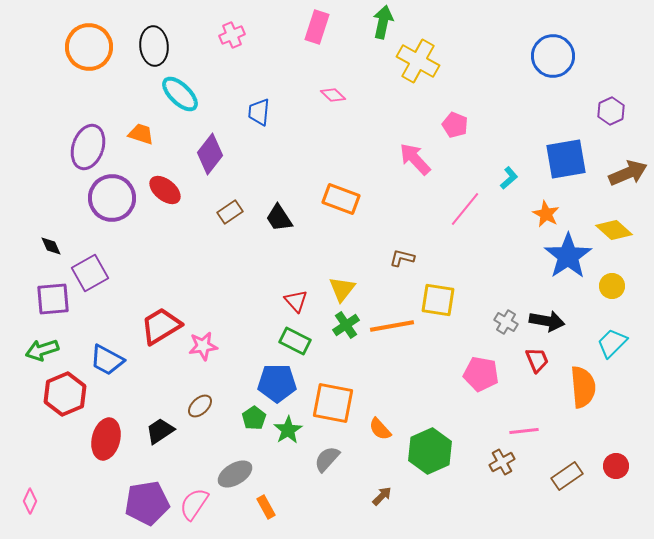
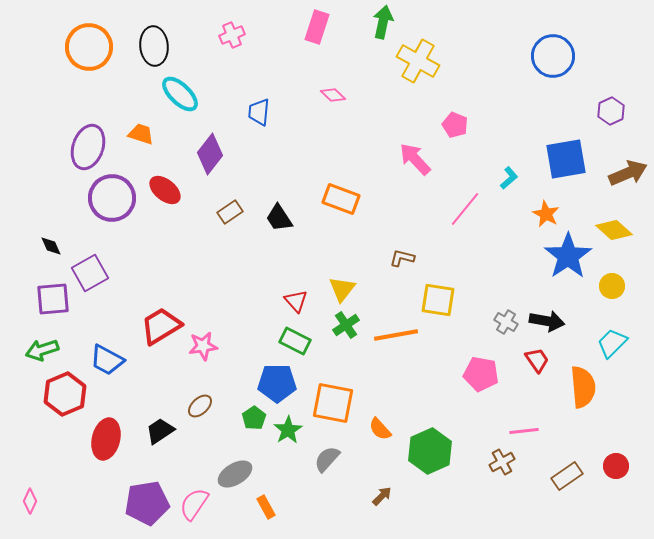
orange line at (392, 326): moved 4 px right, 9 px down
red trapezoid at (537, 360): rotated 12 degrees counterclockwise
